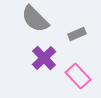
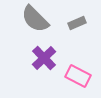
gray rectangle: moved 11 px up
pink rectangle: rotated 20 degrees counterclockwise
